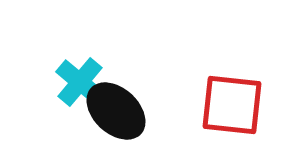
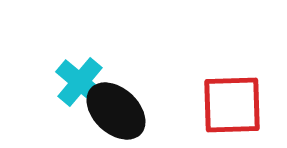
red square: rotated 8 degrees counterclockwise
